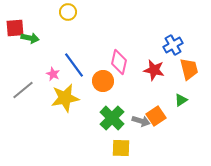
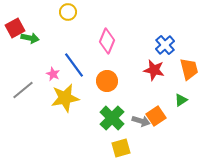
red square: rotated 24 degrees counterclockwise
blue cross: moved 8 px left; rotated 12 degrees counterclockwise
pink diamond: moved 12 px left, 21 px up; rotated 10 degrees clockwise
orange circle: moved 4 px right
yellow square: rotated 18 degrees counterclockwise
